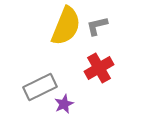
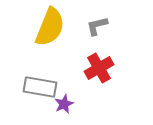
yellow semicircle: moved 16 px left, 1 px down
gray rectangle: rotated 36 degrees clockwise
